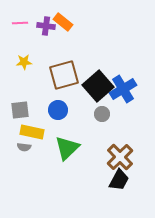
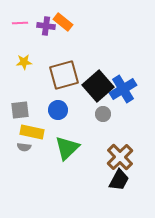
gray circle: moved 1 px right
